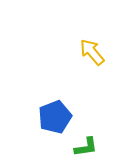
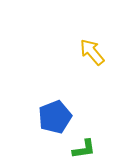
green L-shape: moved 2 px left, 2 px down
